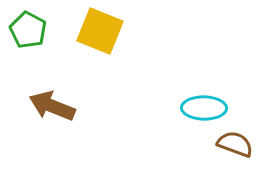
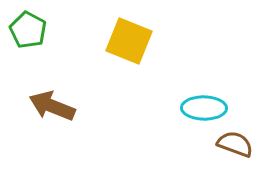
yellow square: moved 29 px right, 10 px down
